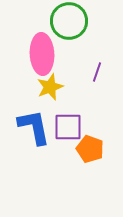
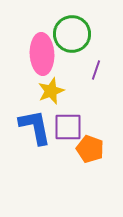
green circle: moved 3 px right, 13 px down
purple line: moved 1 px left, 2 px up
yellow star: moved 1 px right, 4 px down
blue L-shape: moved 1 px right
